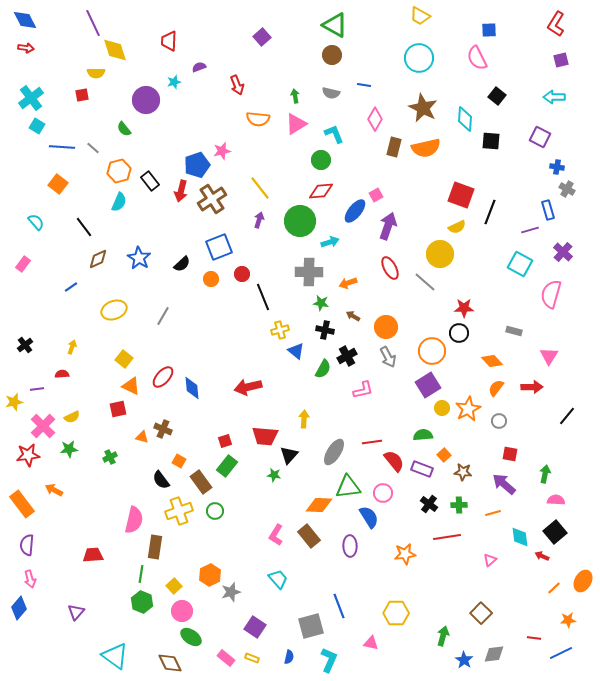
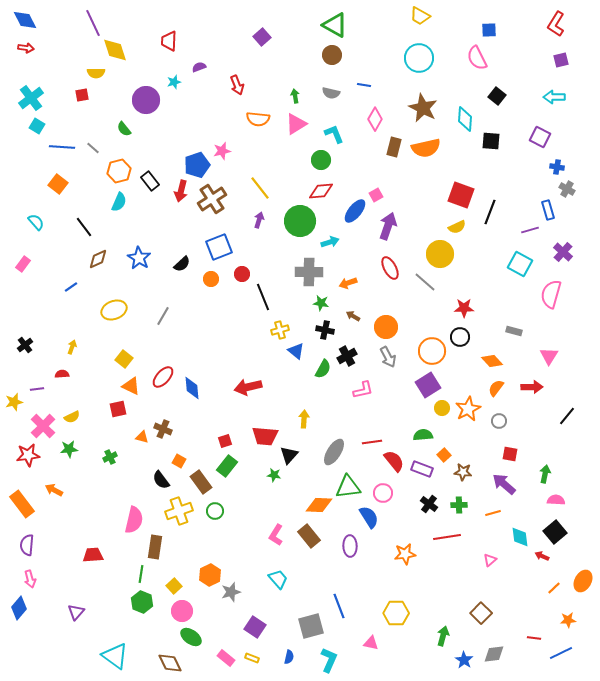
black circle at (459, 333): moved 1 px right, 4 px down
